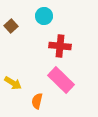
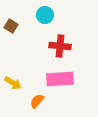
cyan circle: moved 1 px right, 1 px up
brown square: rotated 16 degrees counterclockwise
pink rectangle: moved 1 px left, 1 px up; rotated 48 degrees counterclockwise
orange semicircle: rotated 28 degrees clockwise
